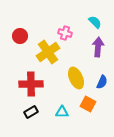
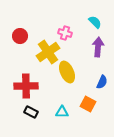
yellow ellipse: moved 9 px left, 6 px up
red cross: moved 5 px left, 2 px down
black rectangle: rotated 56 degrees clockwise
